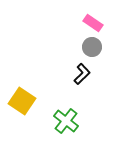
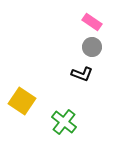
pink rectangle: moved 1 px left, 1 px up
black L-shape: rotated 65 degrees clockwise
green cross: moved 2 px left, 1 px down
